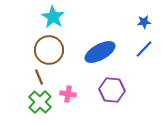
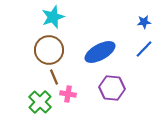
cyan star: rotated 20 degrees clockwise
brown line: moved 15 px right
purple hexagon: moved 2 px up
